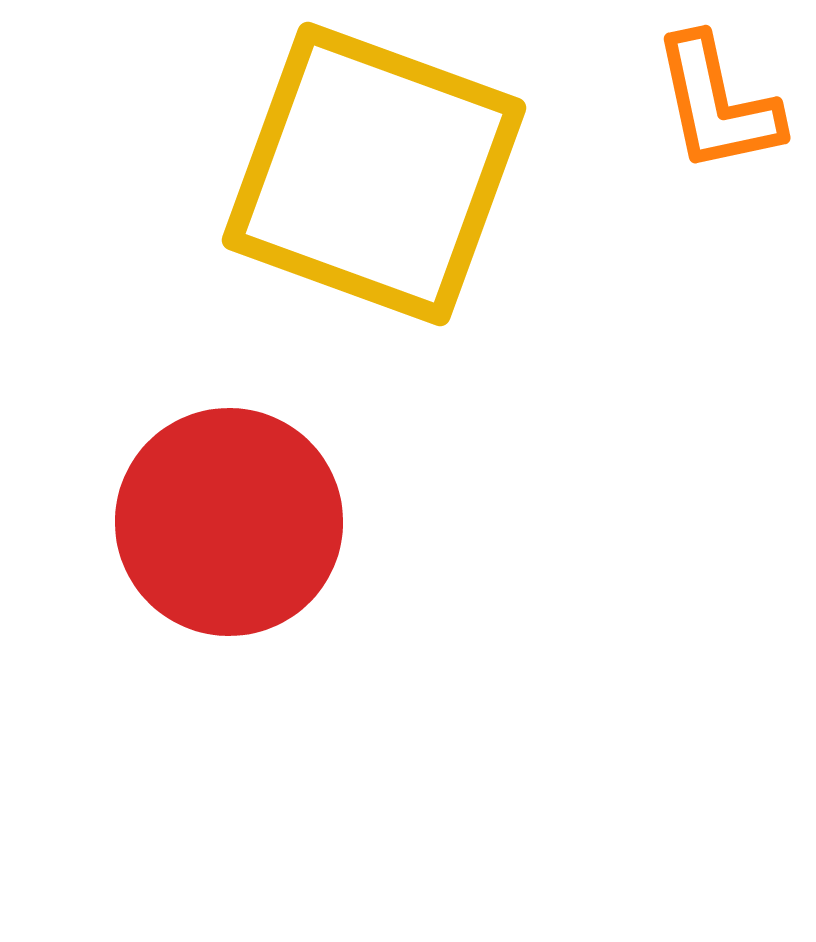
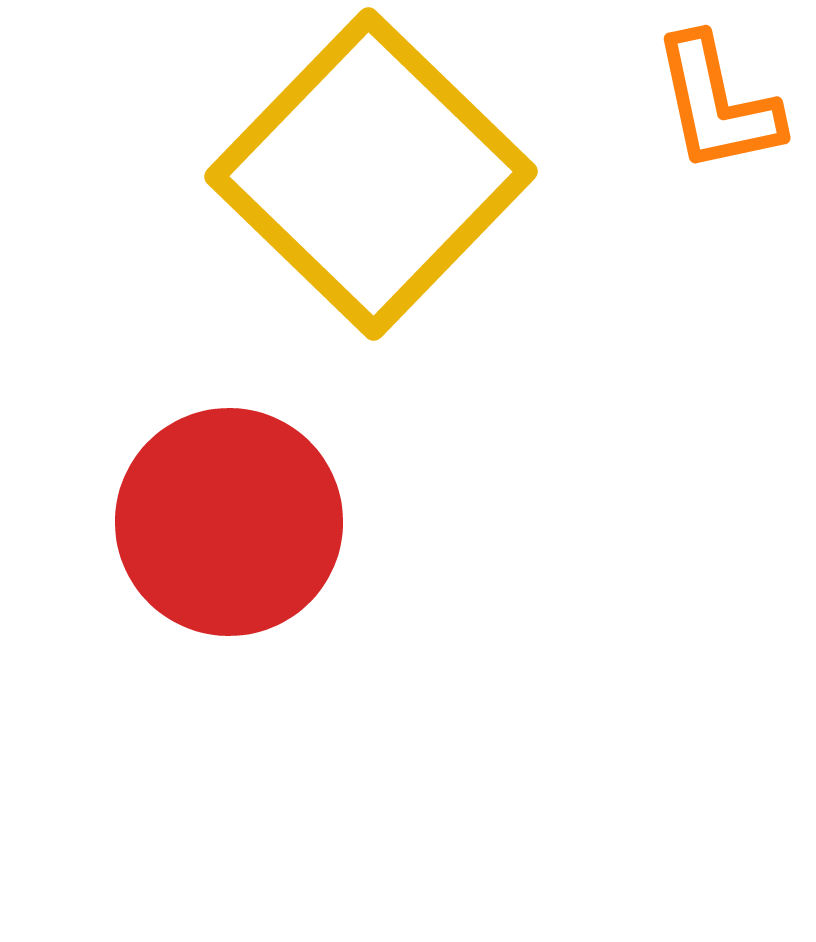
yellow square: moved 3 px left; rotated 24 degrees clockwise
